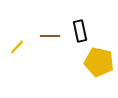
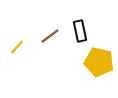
brown line: rotated 36 degrees counterclockwise
